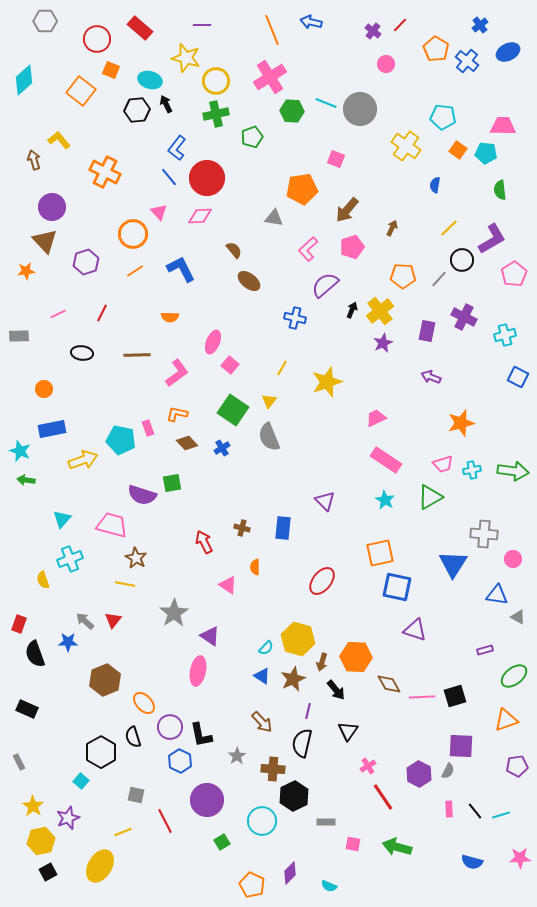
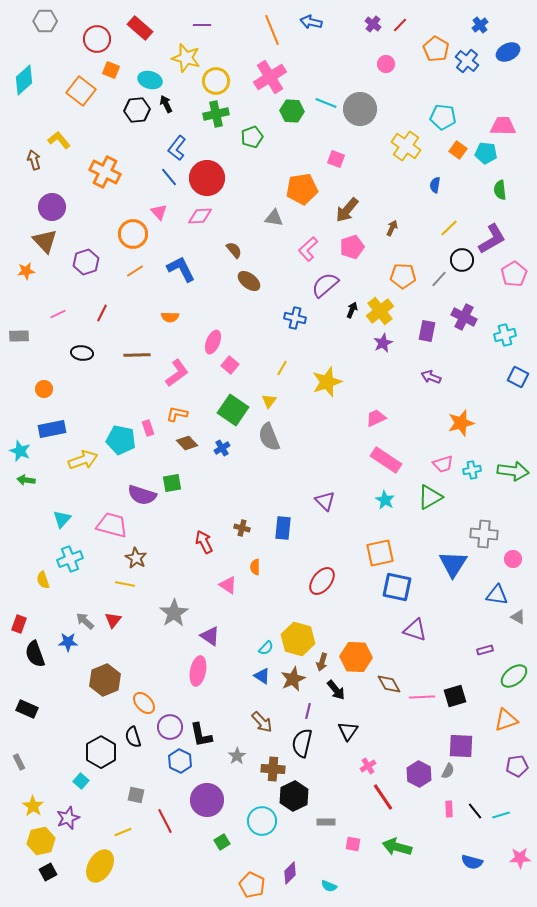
purple cross at (373, 31): moved 7 px up
